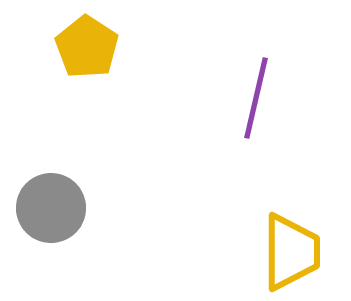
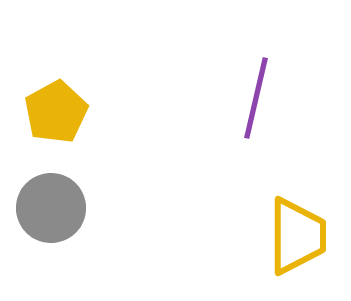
yellow pentagon: moved 31 px left, 65 px down; rotated 10 degrees clockwise
yellow trapezoid: moved 6 px right, 16 px up
